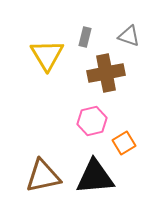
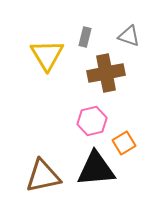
black triangle: moved 1 px right, 8 px up
